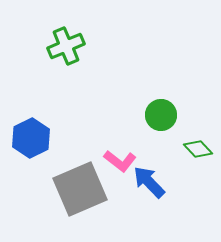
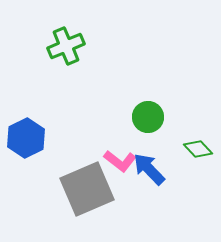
green circle: moved 13 px left, 2 px down
blue hexagon: moved 5 px left
blue arrow: moved 13 px up
gray square: moved 7 px right
